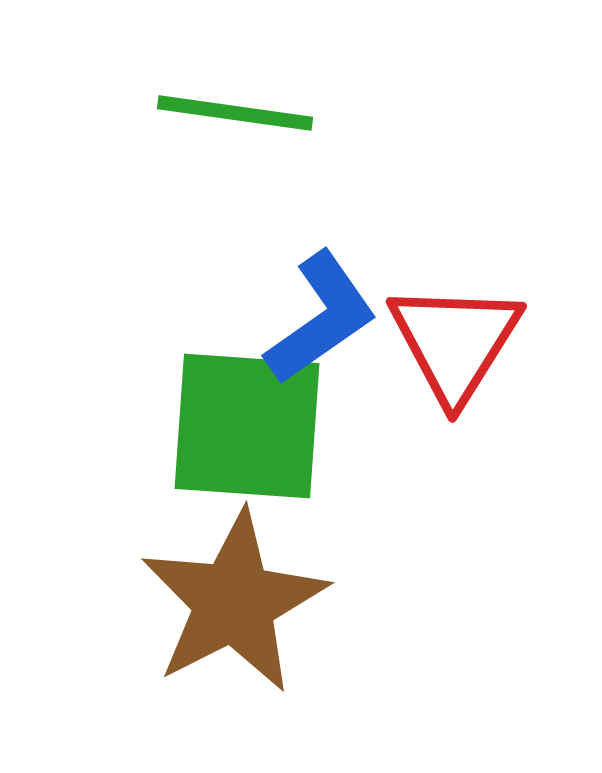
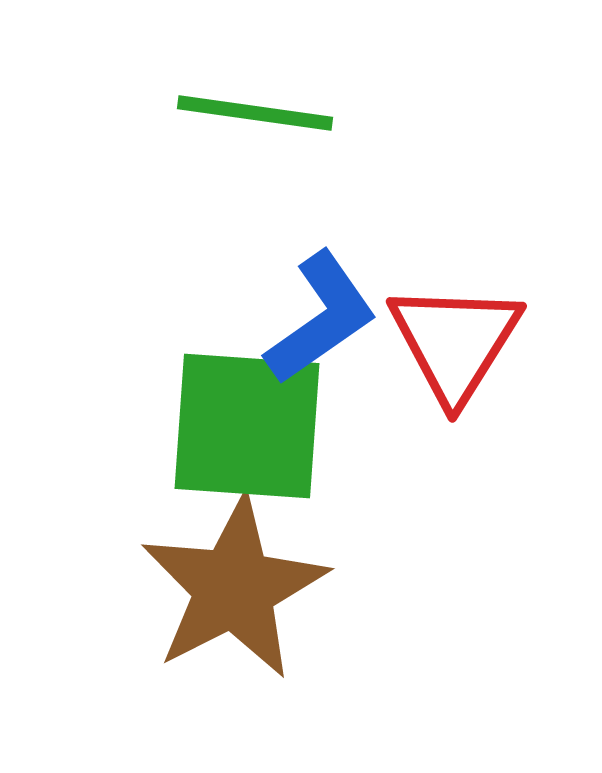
green line: moved 20 px right
brown star: moved 14 px up
